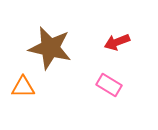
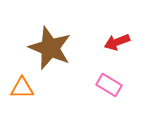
brown star: rotated 9 degrees clockwise
orange triangle: moved 1 px left, 1 px down
